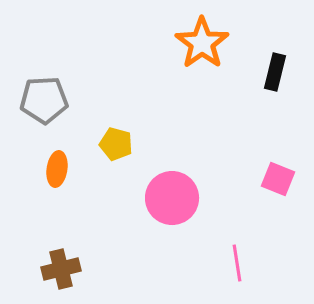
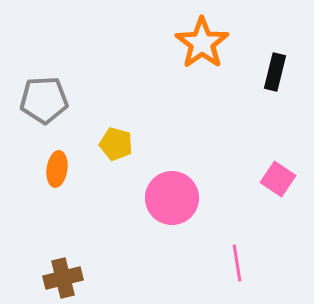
pink square: rotated 12 degrees clockwise
brown cross: moved 2 px right, 9 px down
